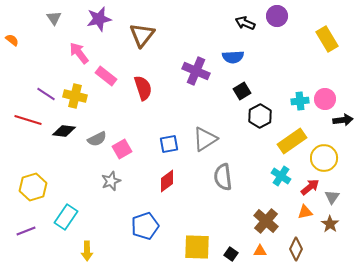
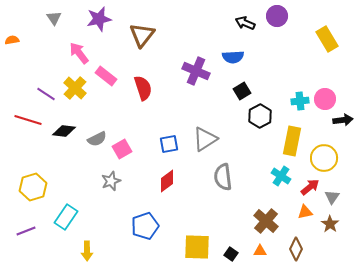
orange semicircle at (12, 40): rotated 48 degrees counterclockwise
yellow cross at (75, 96): moved 8 px up; rotated 30 degrees clockwise
yellow rectangle at (292, 141): rotated 44 degrees counterclockwise
